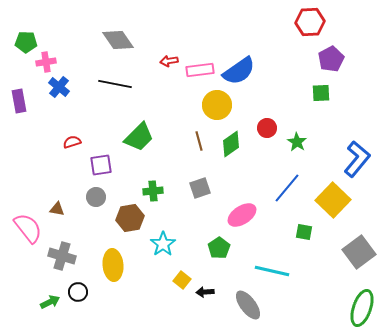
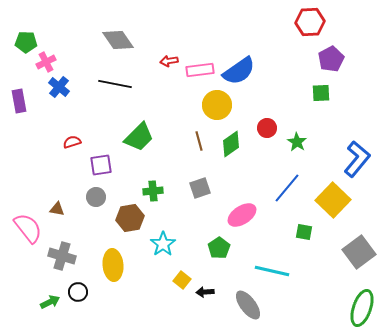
pink cross at (46, 62): rotated 18 degrees counterclockwise
